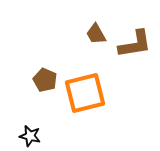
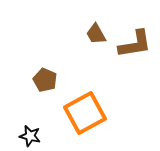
orange square: moved 20 px down; rotated 15 degrees counterclockwise
